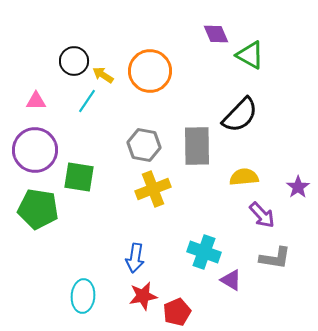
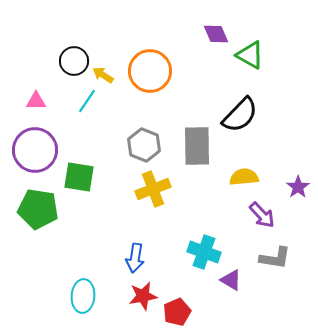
gray hexagon: rotated 12 degrees clockwise
